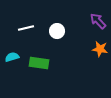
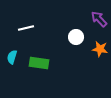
purple arrow: moved 1 px right, 2 px up
white circle: moved 19 px right, 6 px down
cyan semicircle: rotated 56 degrees counterclockwise
